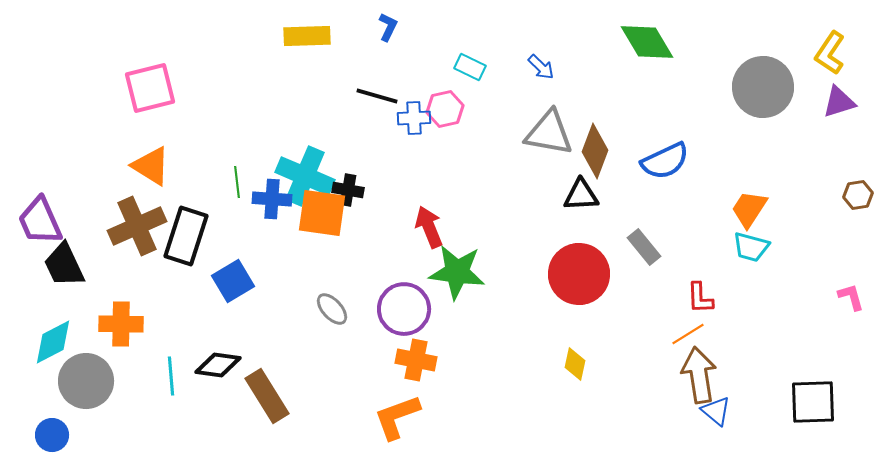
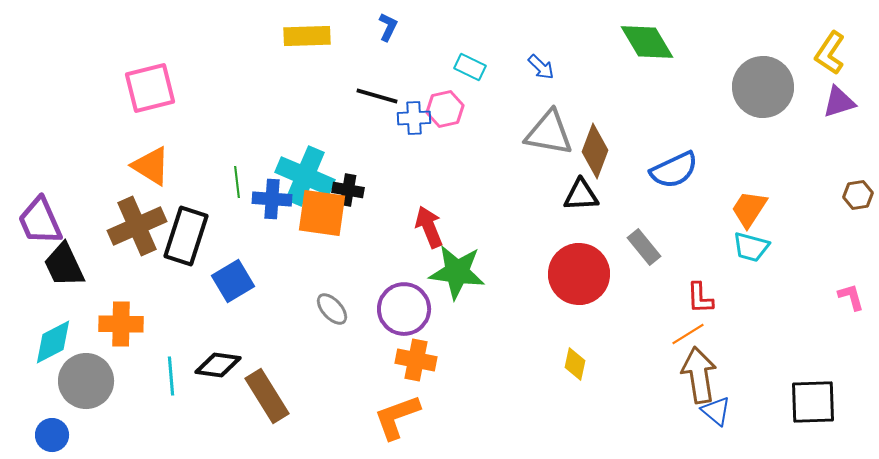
blue semicircle at (665, 161): moved 9 px right, 9 px down
